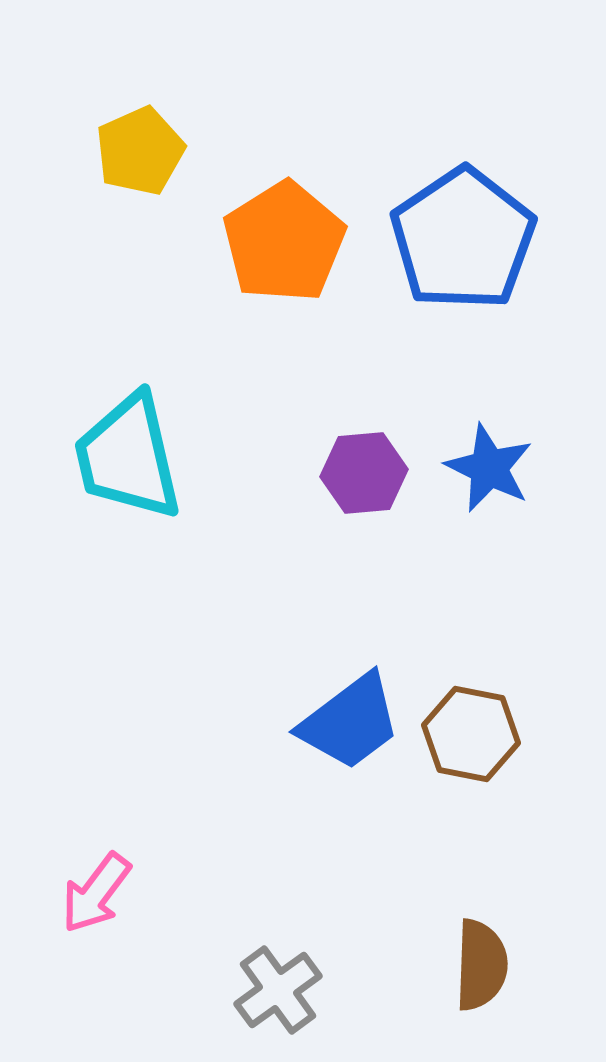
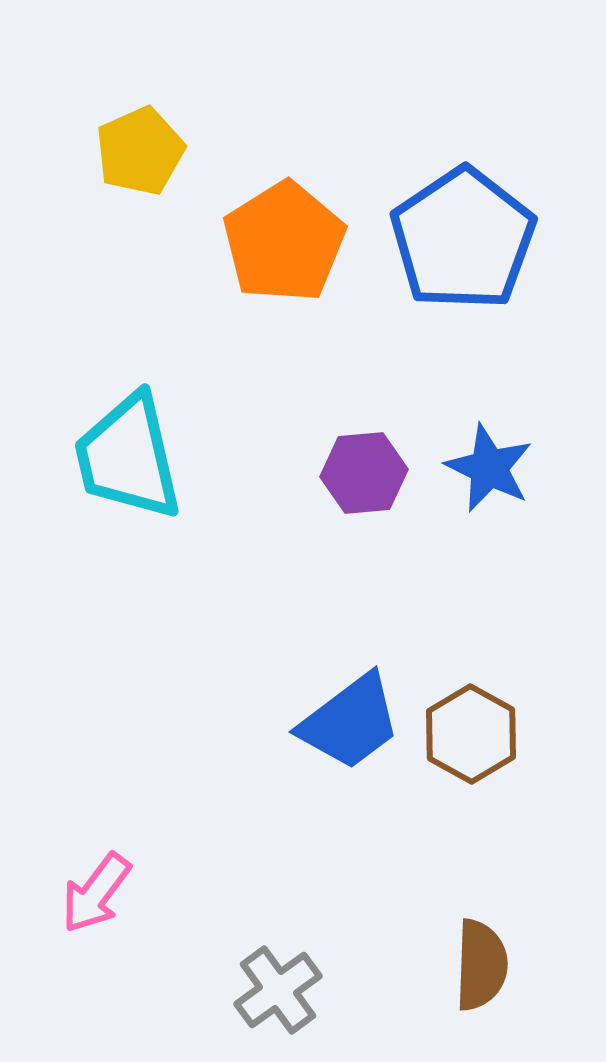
brown hexagon: rotated 18 degrees clockwise
